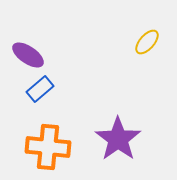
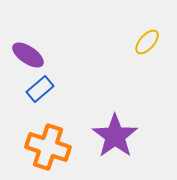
purple star: moved 3 px left, 3 px up
orange cross: rotated 12 degrees clockwise
